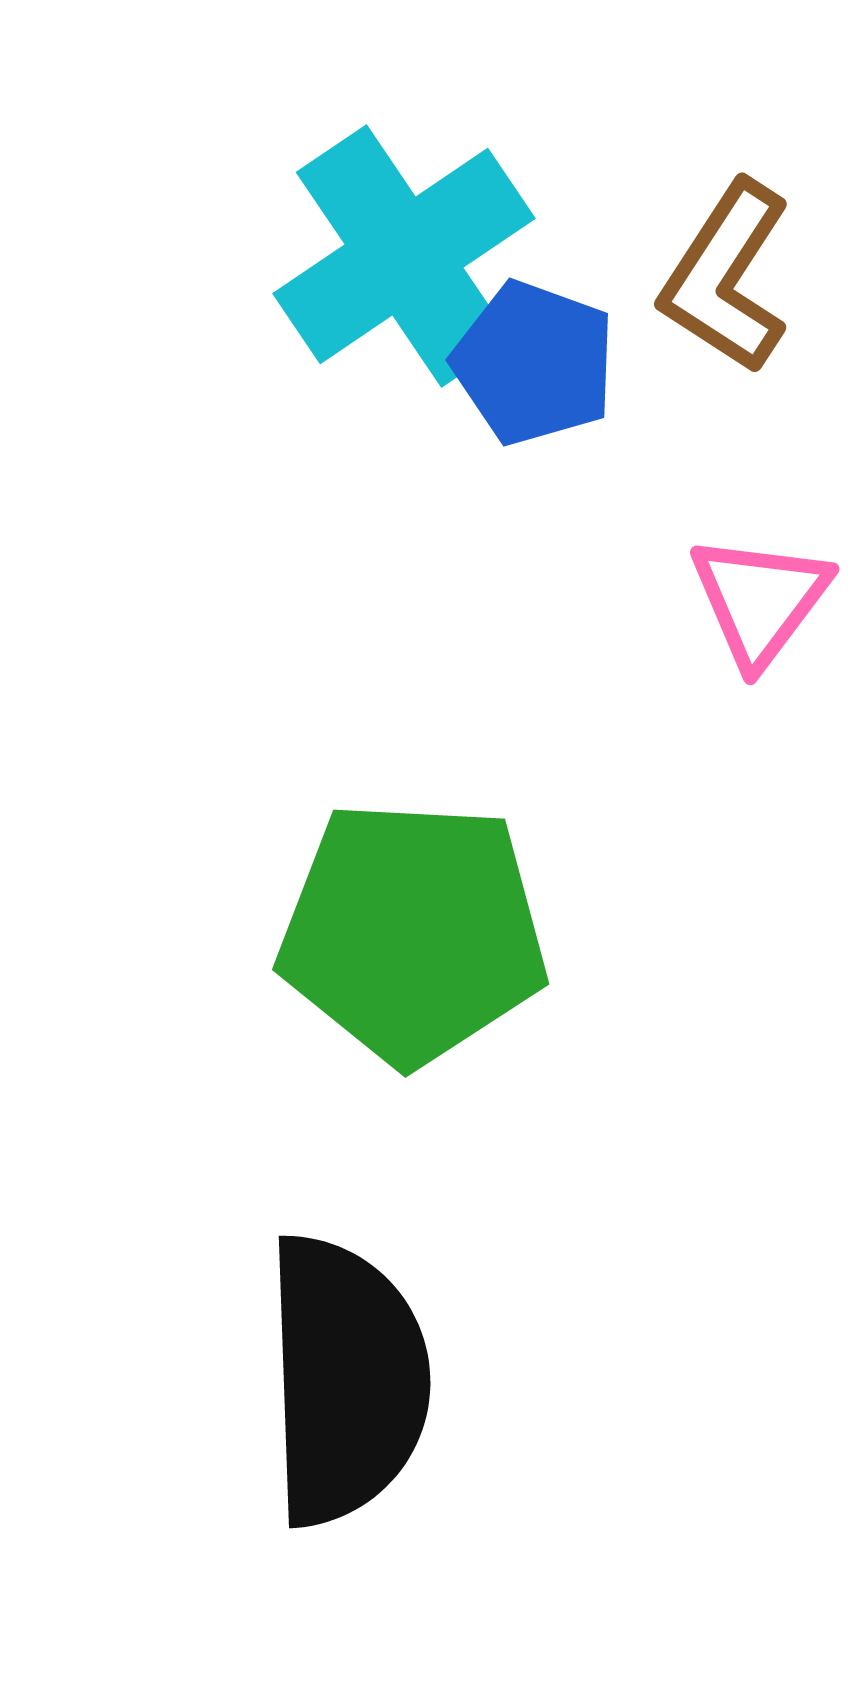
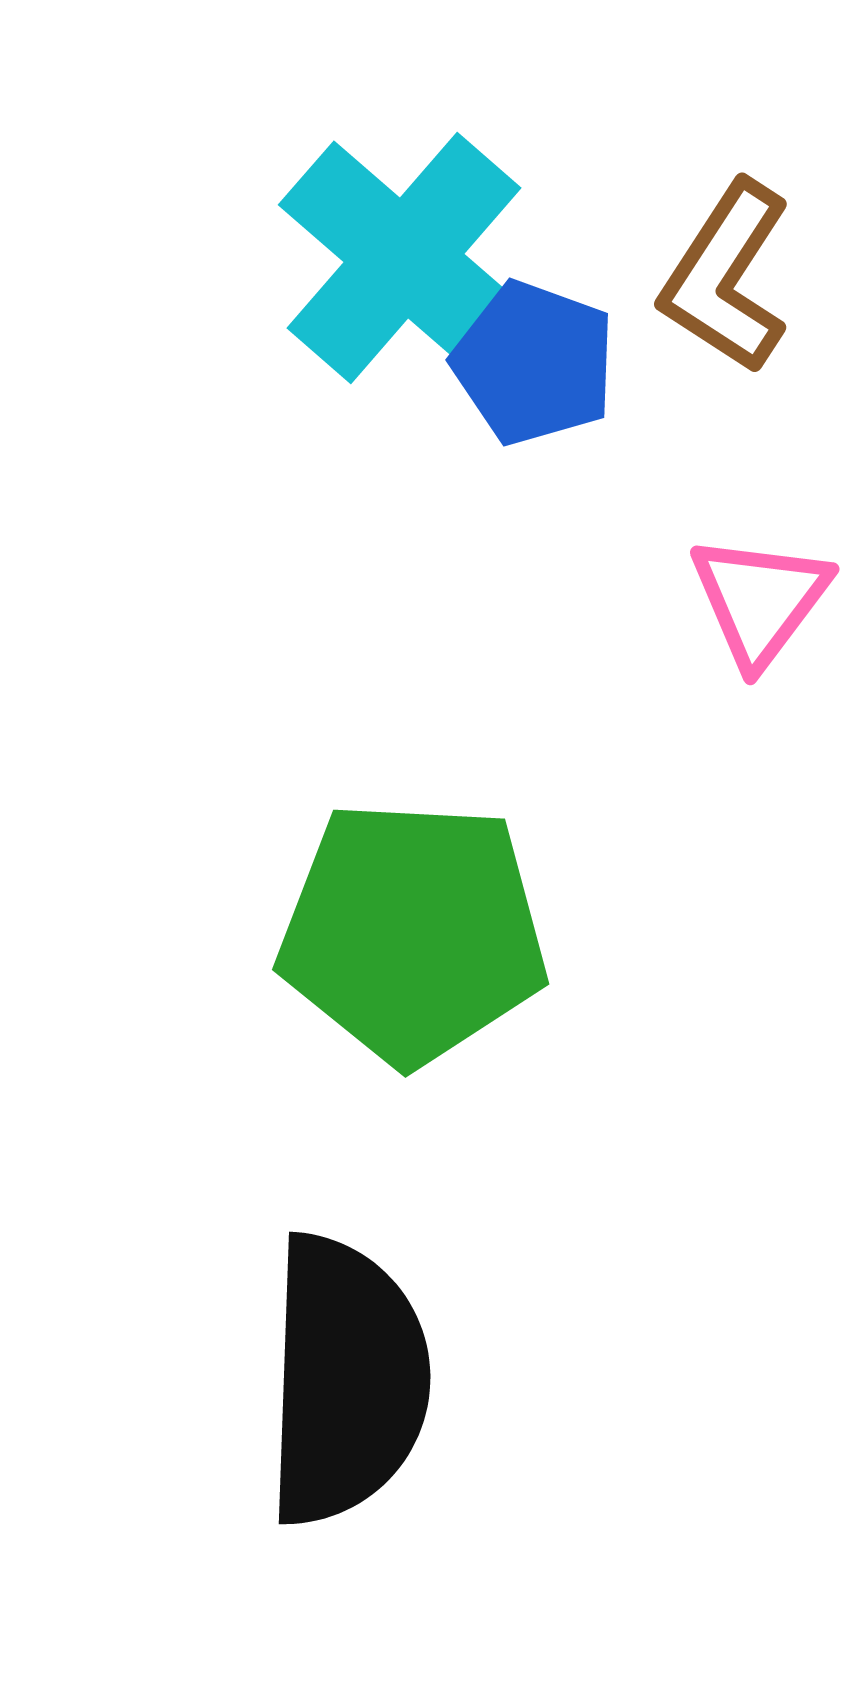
cyan cross: moved 2 px down; rotated 15 degrees counterclockwise
black semicircle: rotated 4 degrees clockwise
